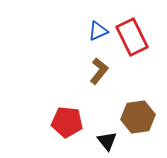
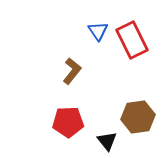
blue triangle: rotated 40 degrees counterclockwise
red rectangle: moved 3 px down
brown L-shape: moved 27 px left
red pentagon: moved 1 px right; rotated 8 degrees counterclockwise
